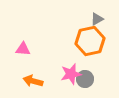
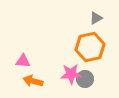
gray triangle: moved 1 px left, 1 px up
orange hexagon: moved 6 px down
pink triangle: moved 12 px down
pink star: rotated 10 degrees clockwise
